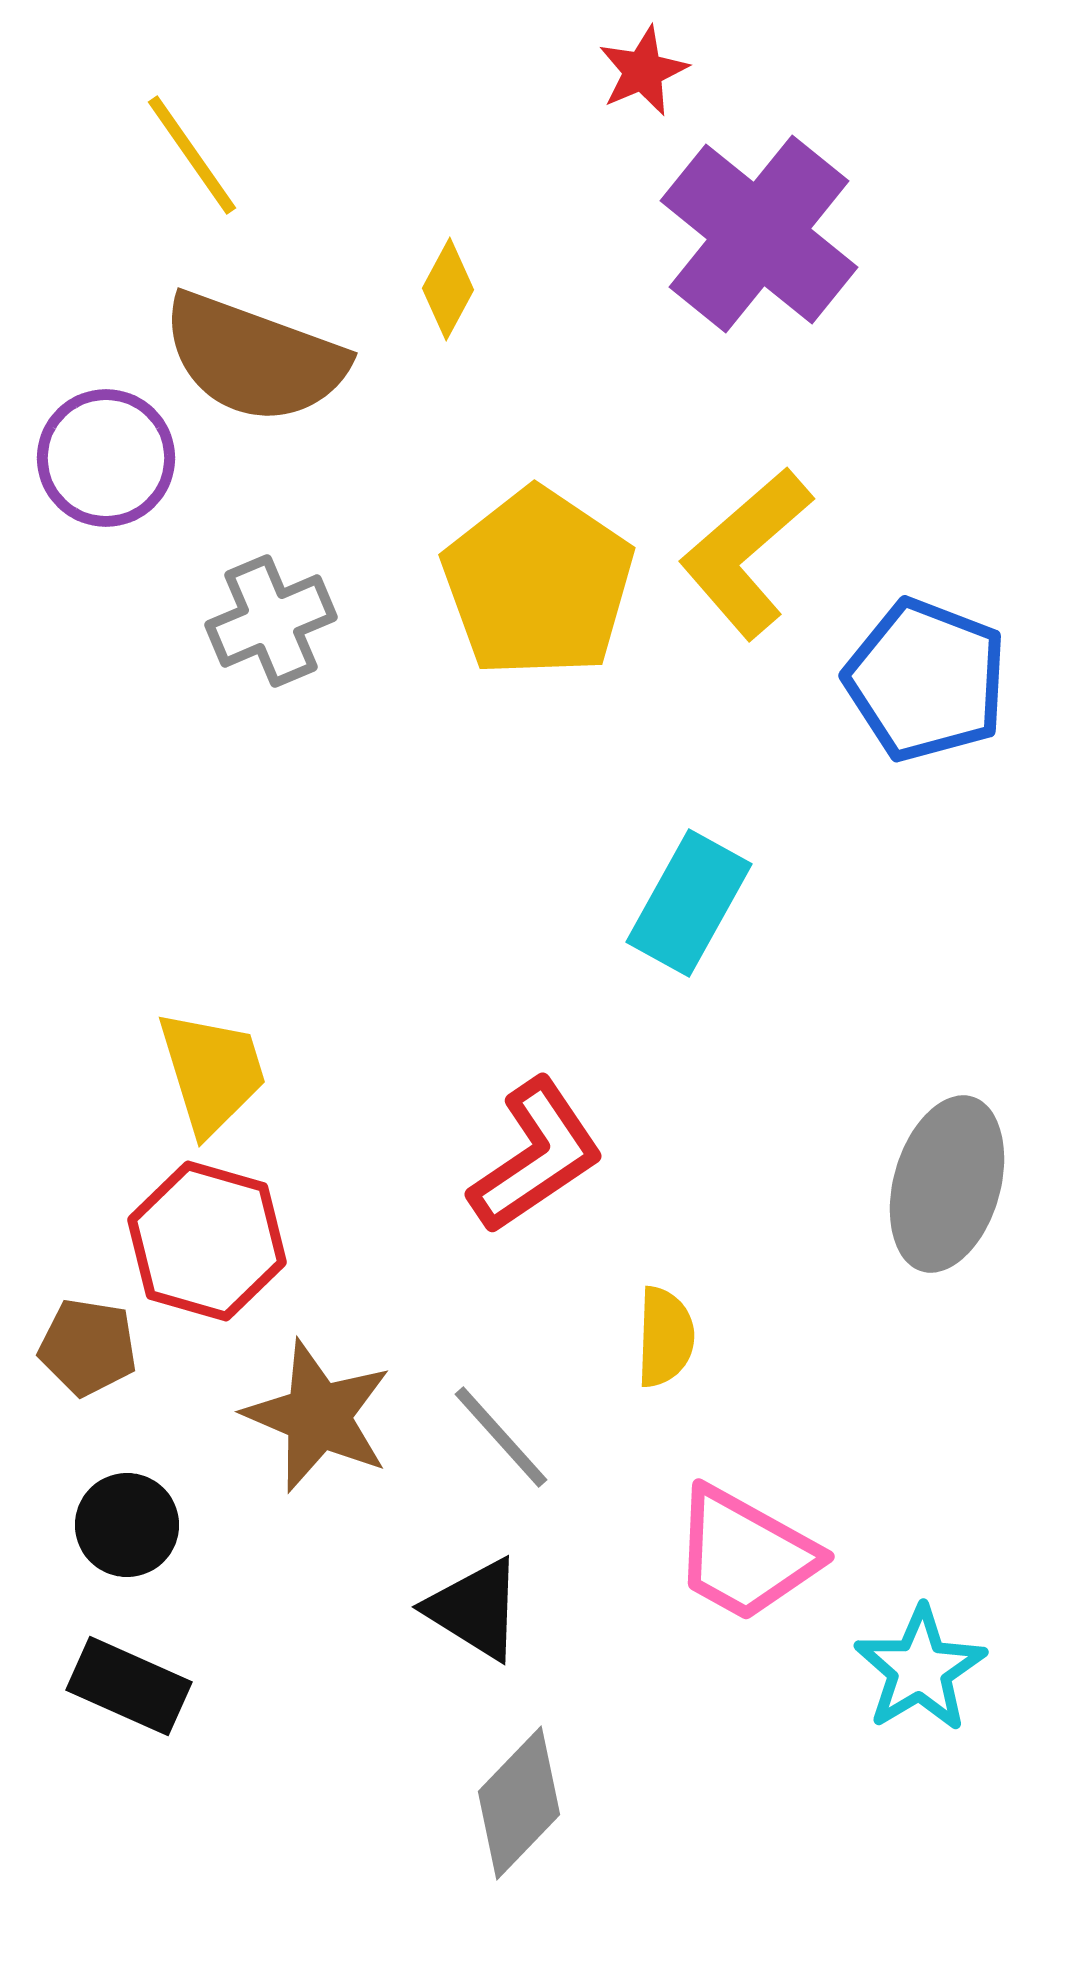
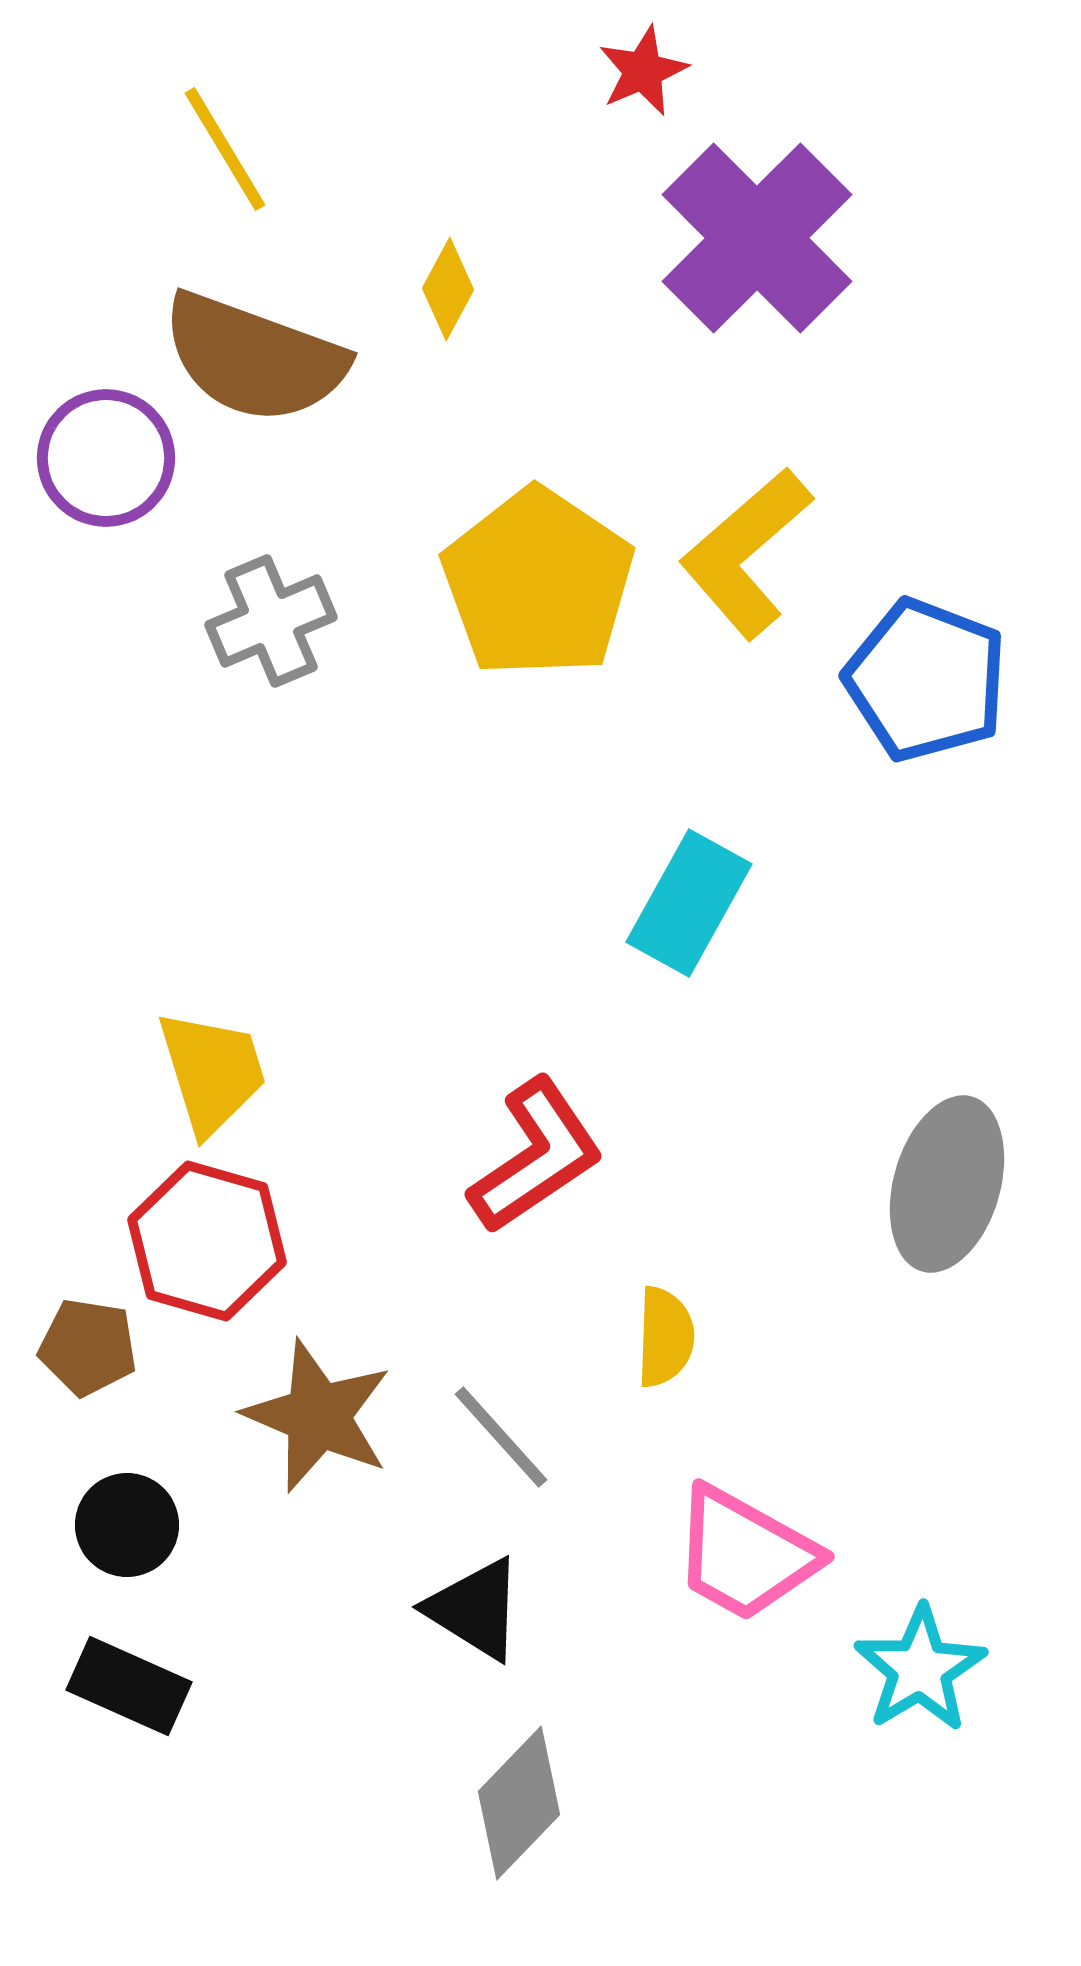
yellow line: moved 33 px right, 6 px up; rotated 4 degrees clockwise
purple cross: moved 2 px left, 4 px down; rotated 6 degrees clockwise
